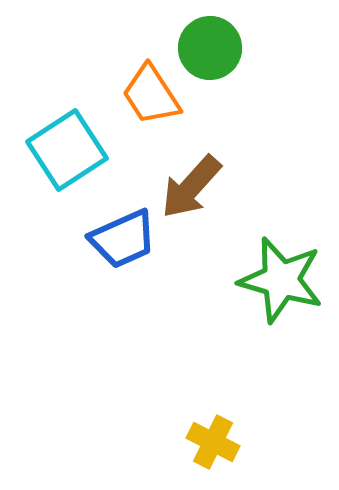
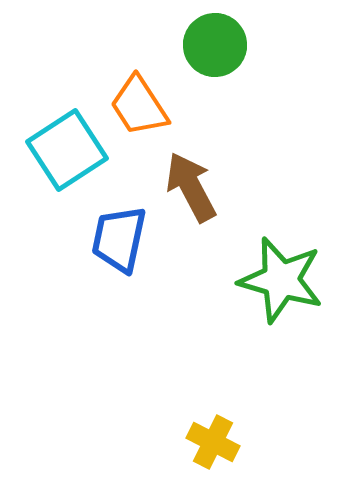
green circle: moved 5 px right, 3 px up
orange trapezoid: moved 12 px left, 11 px down
brown arrow: rotated 110 degrees clockwise
blue trapezoid: moved 4 px left; rotated 126 degrees clockwise
